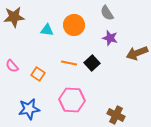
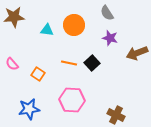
pink semicircle: moved 2 px up
